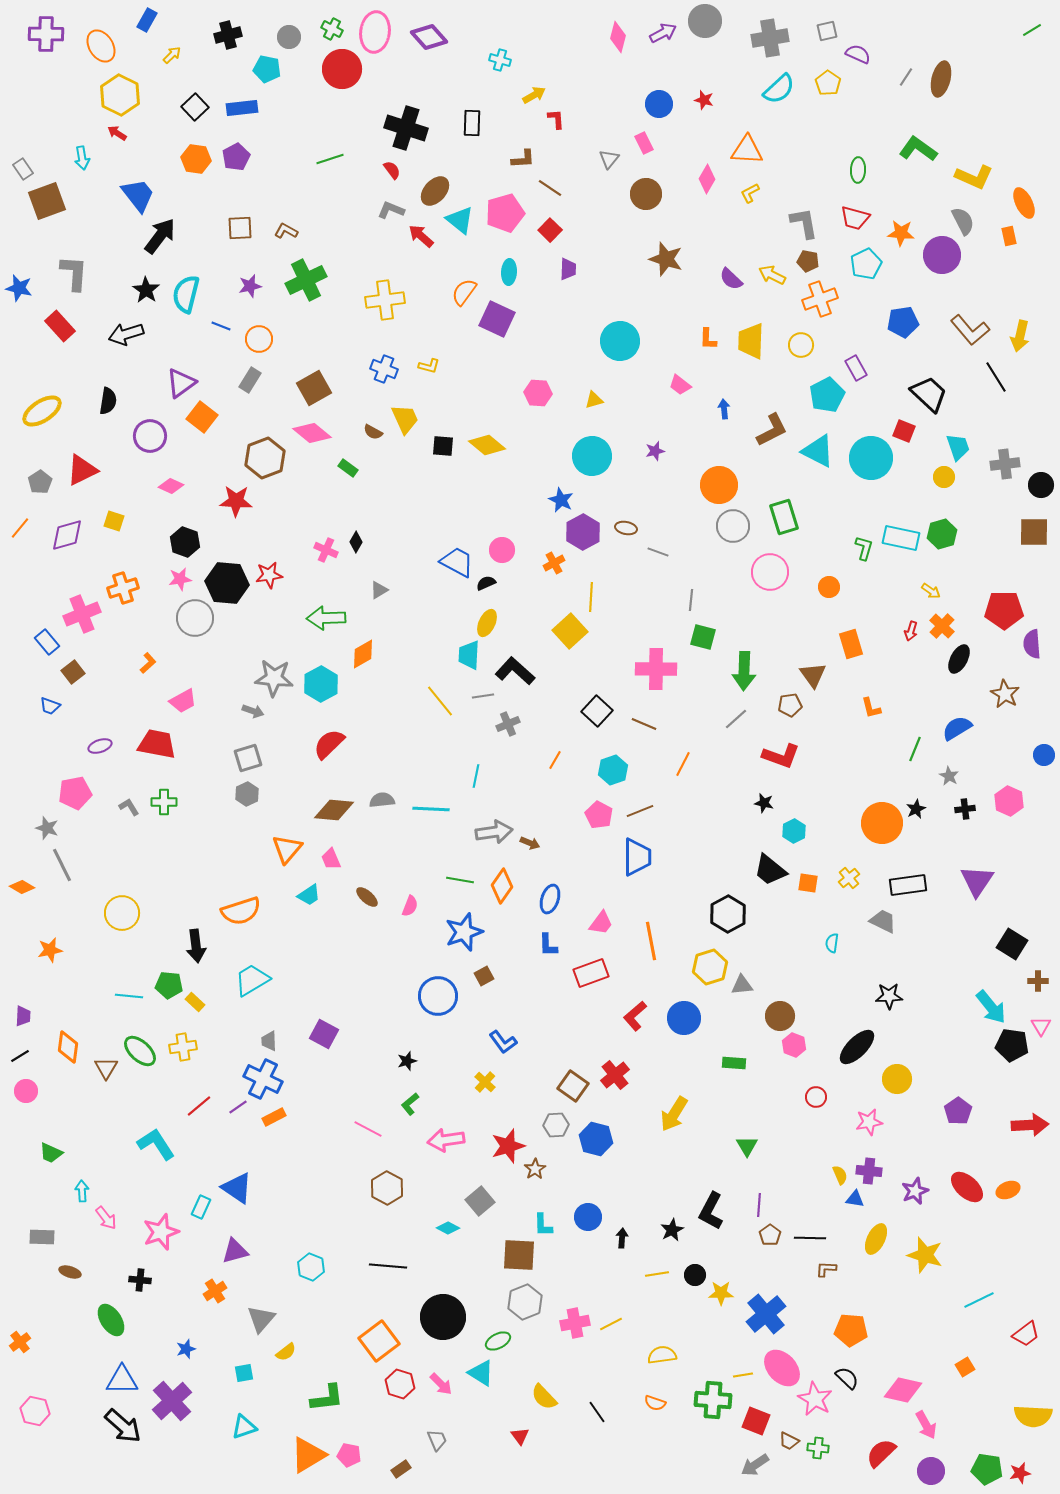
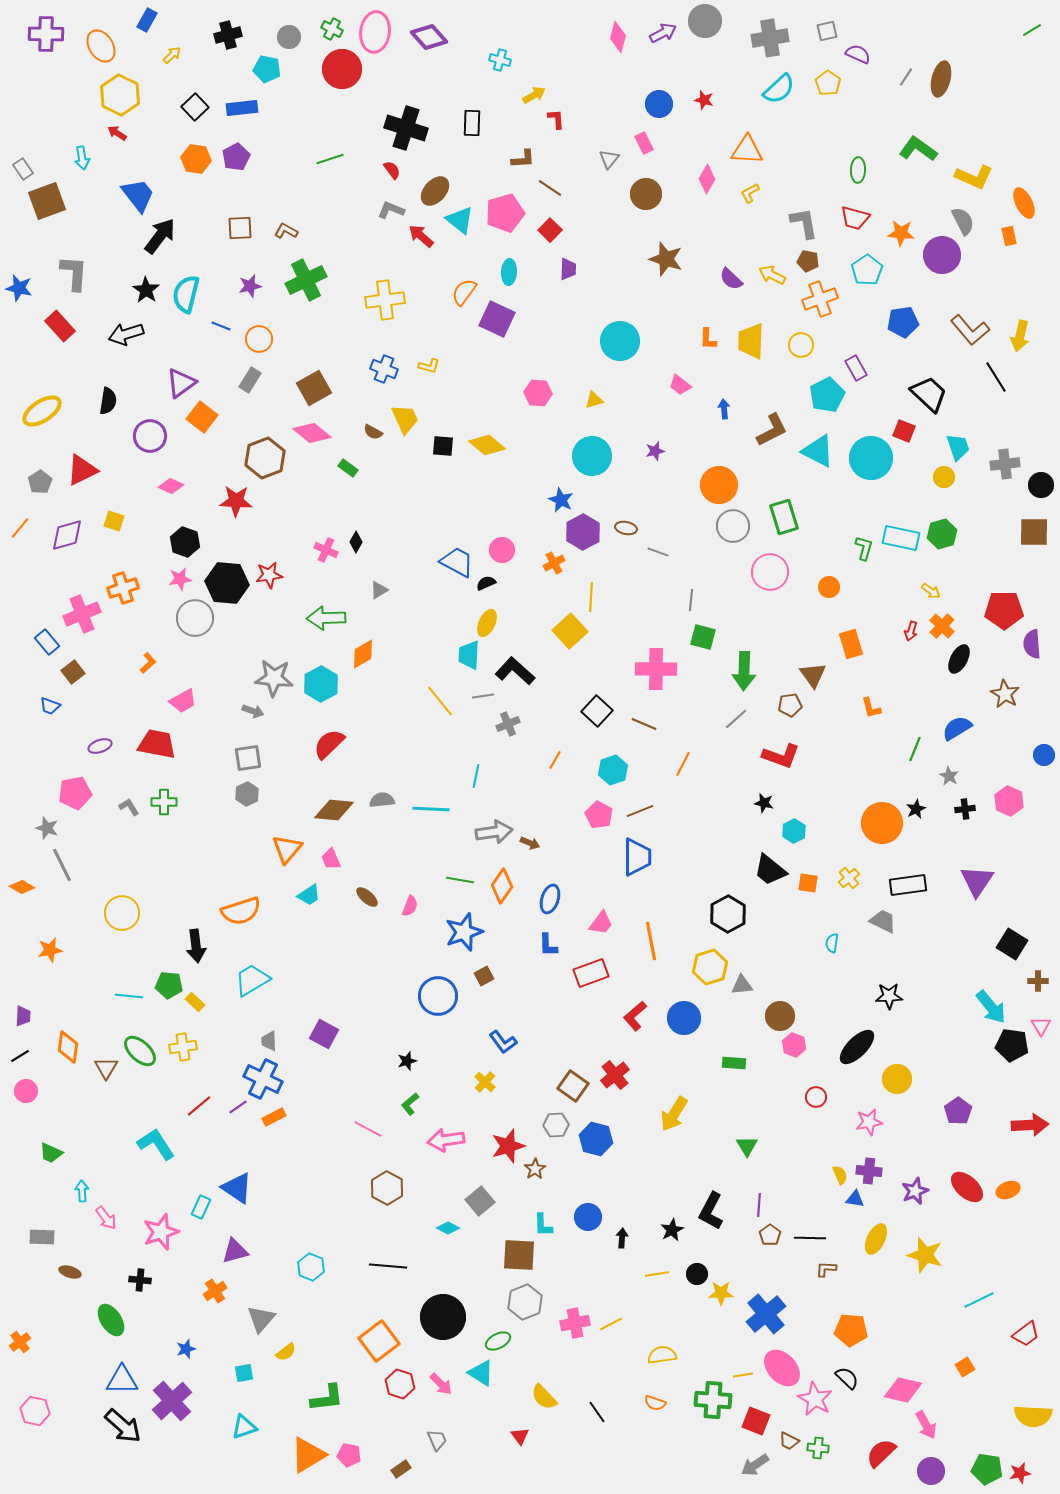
cyan pentagon at (866, 264): moved 1 px right, 6 px down; rotated 8 degrees counterclockwise
gray square at (248, 758): rotated 8 degrees clockwise
black circle at (695, 1275): moved 2 px right, 1 px up
